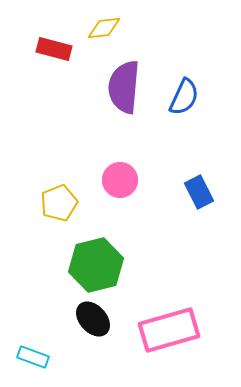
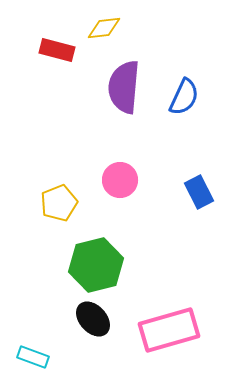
red rectangle: moved 3 px right, 1 px down
